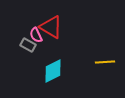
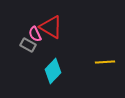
pink semicircle: moved 1 px left, 1 px up
cyan diamond: rotated 20 degrees counterclockwise
